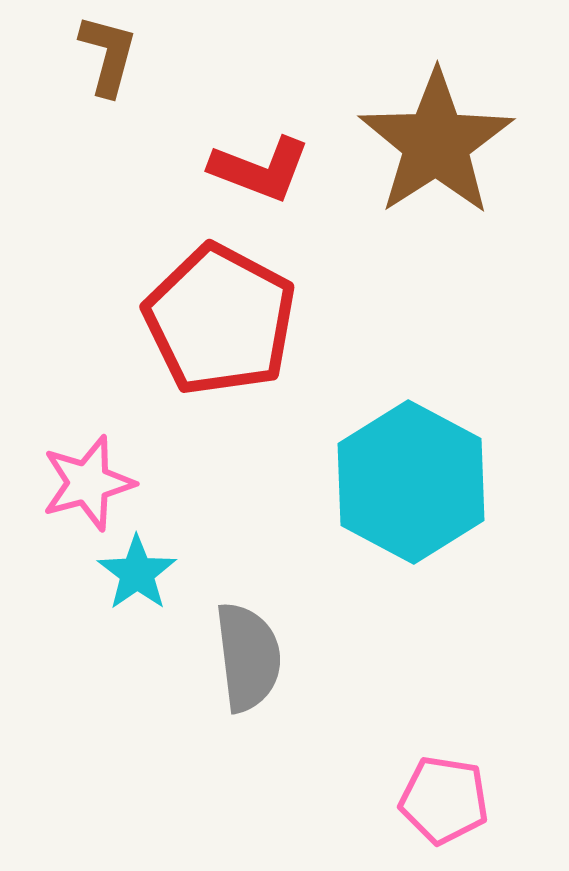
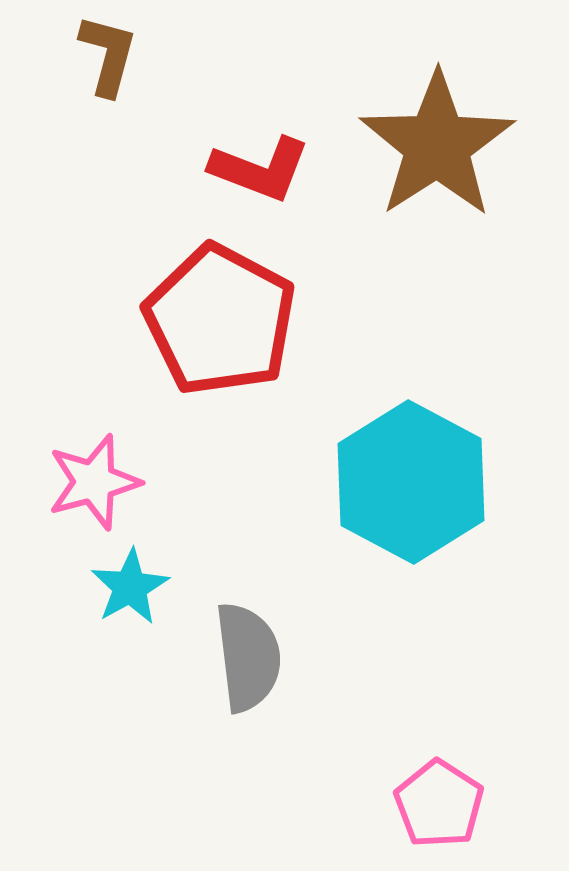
brown star: moved 1 px right, 2 px down
pink star: moved 6 px right, 1 px up
cyan star: moved 7 px left, 14 px down; rotated 6 degrees clockwise
pink pentagon: moved 5 px left, 4 px down; rotated 24 degrees clockwise
